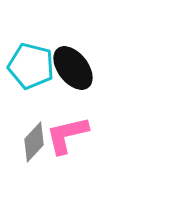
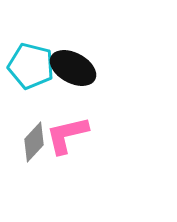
black ellipse: rotated 24 degrees counterclockwise
